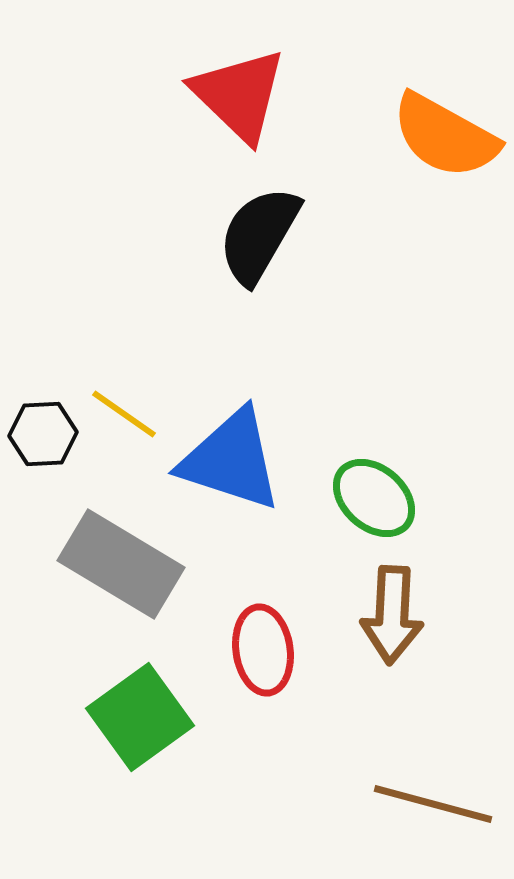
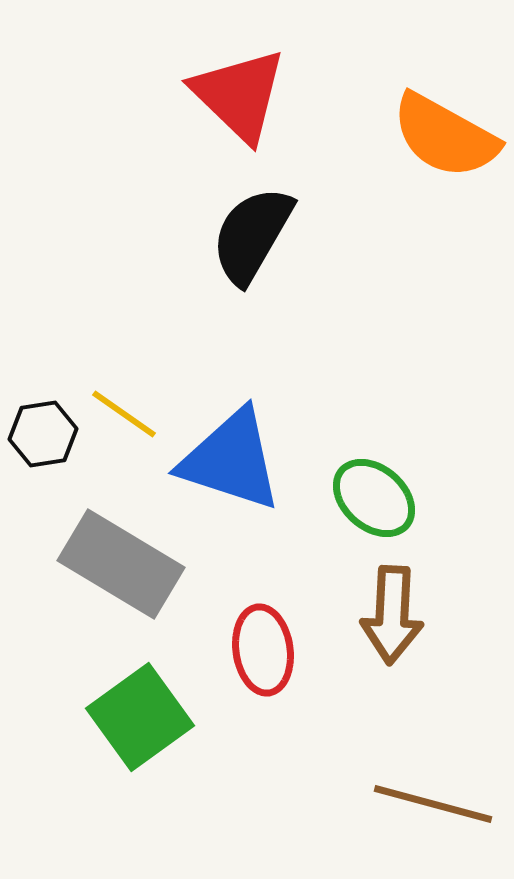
black semicircle: moved 7 px left
black hexagon: rotated 6 degrees counterclockwise
